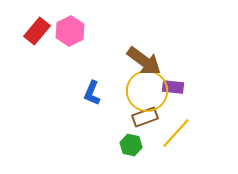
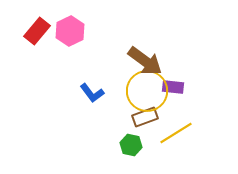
brown arrow: moved 1 px right
blue L-shape: rotated 60 degrees counterclockwise
yellow line: rotated 16 degrees clockwise
